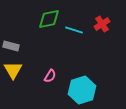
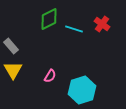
green diamond: rotated 15 degrees counterclockwise
red cross: rotated 21 degrees counterclockwise
cyan line: moved 1 px up
gray rectangle: rotated 35 degrees clockwise
